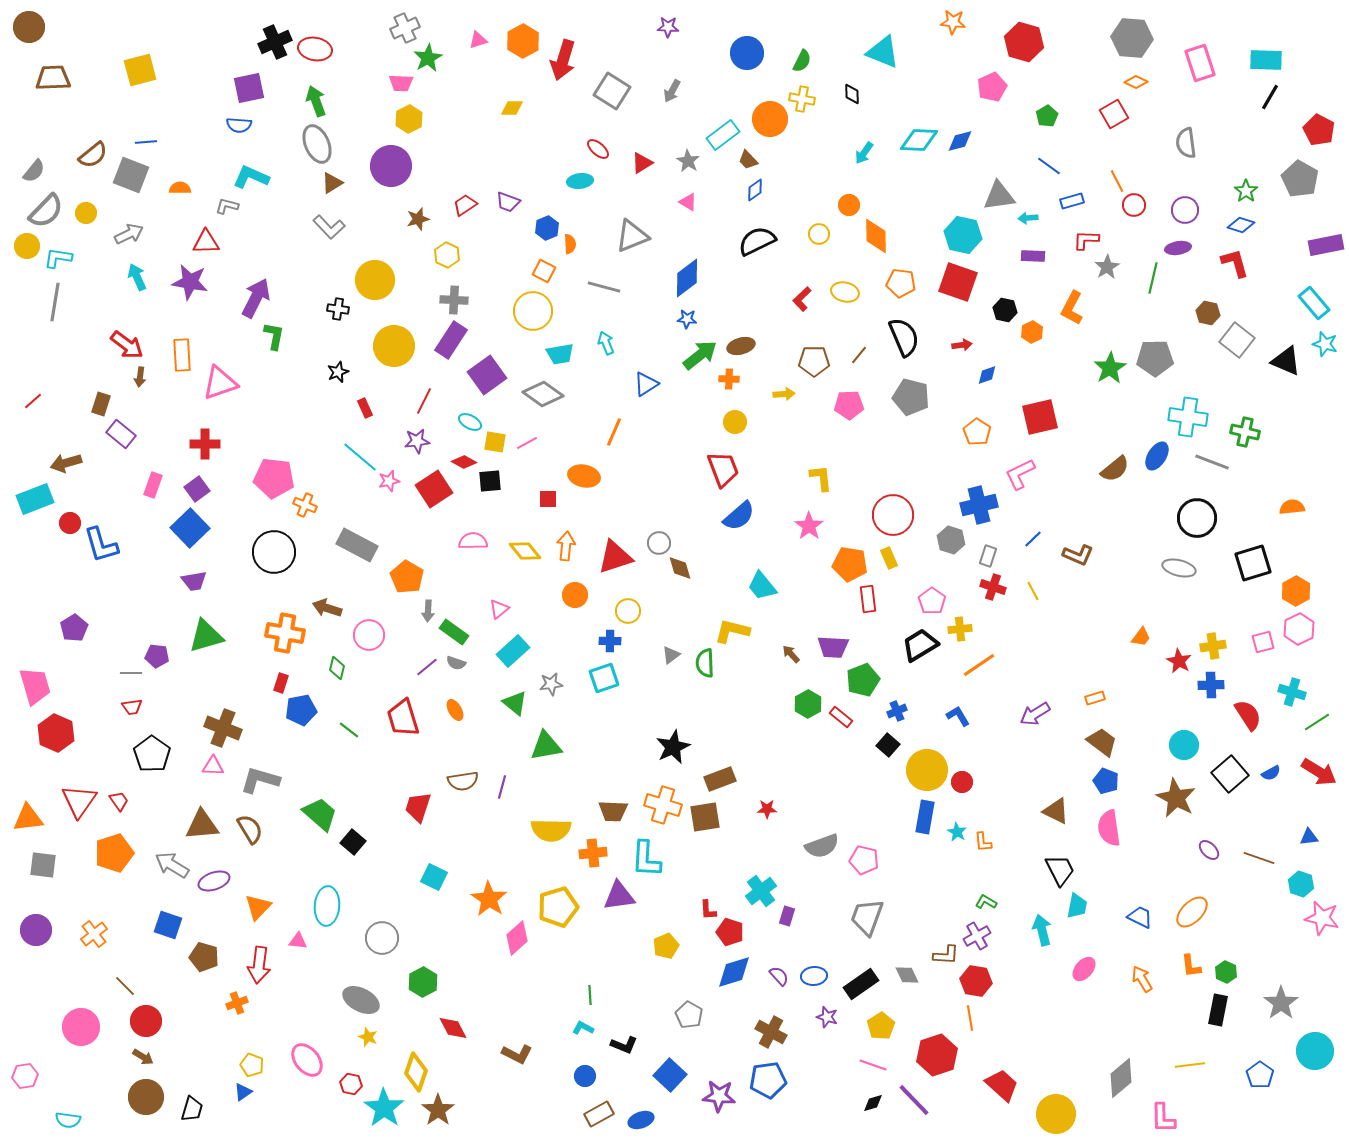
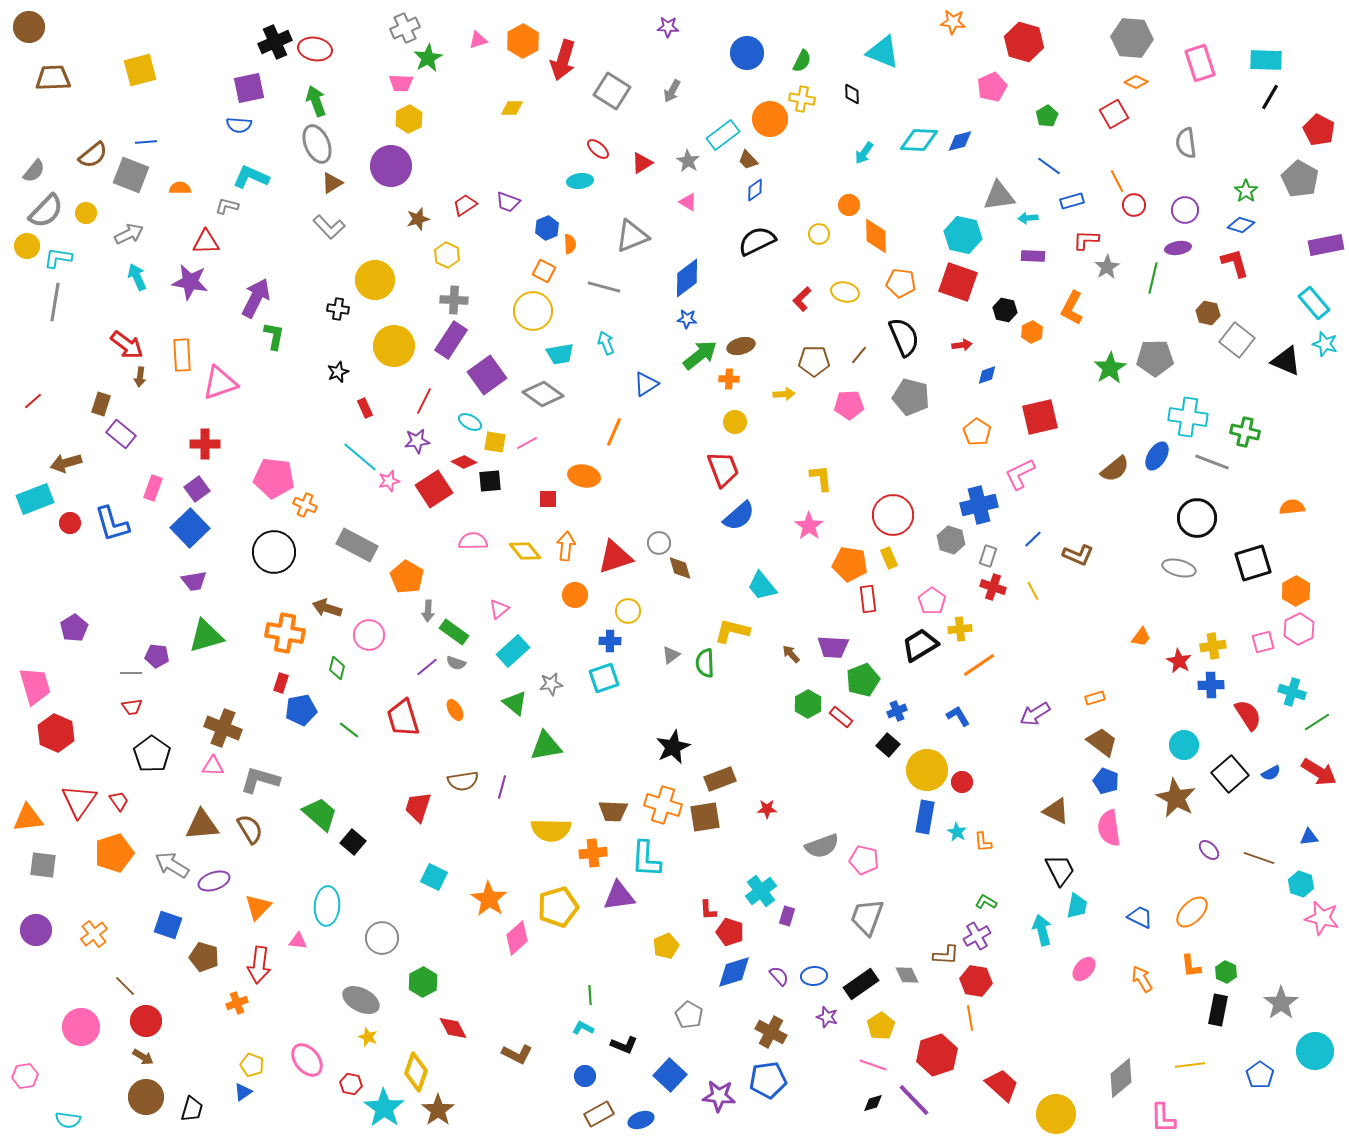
pink rectangle at (153, 485): moved 3 px down
blue L-shape at (101, 545): moved 11 px right, 21 px up
